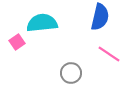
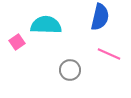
cyan semicircle: moved 4 px right, 2 px down; rotated 8 degrees clockwise
pink line: rotated 10 degrees counterclockwise
gray circle: moved 1 px left, 3 px up
